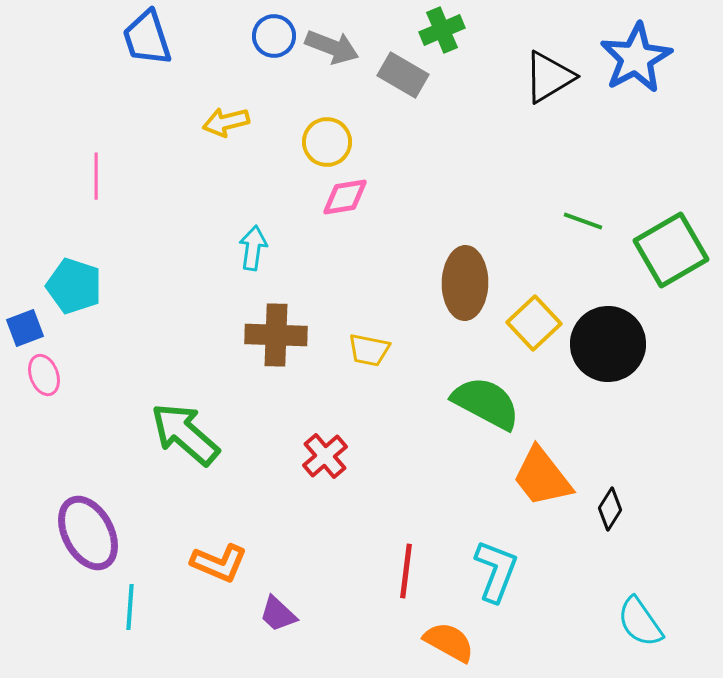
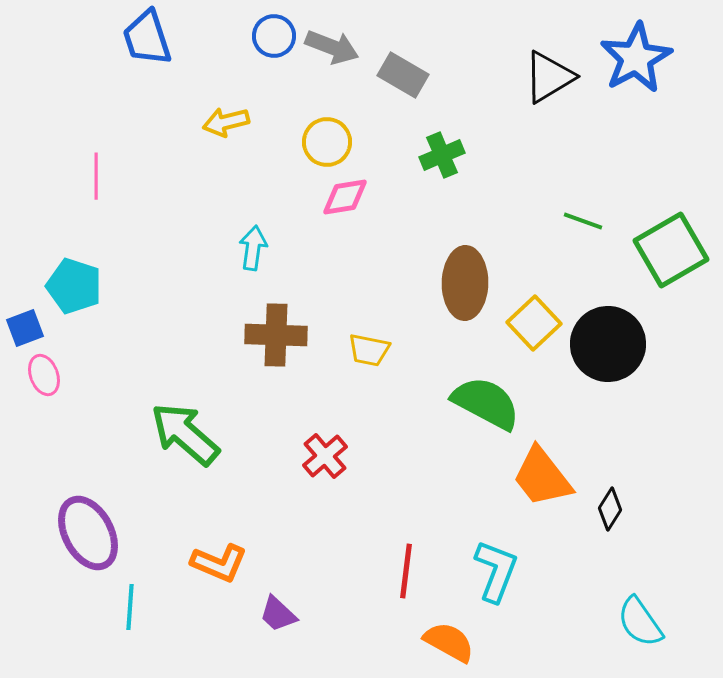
green cross: moved 125 px down
